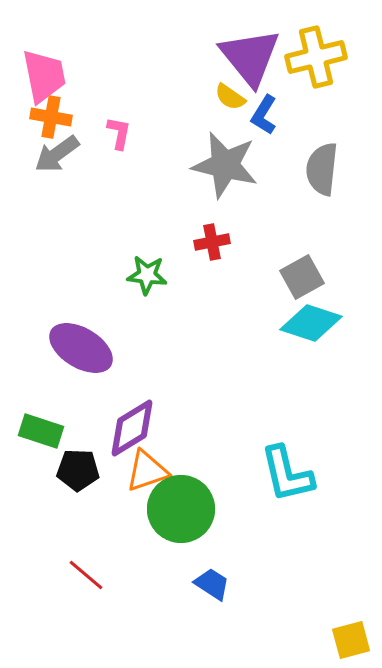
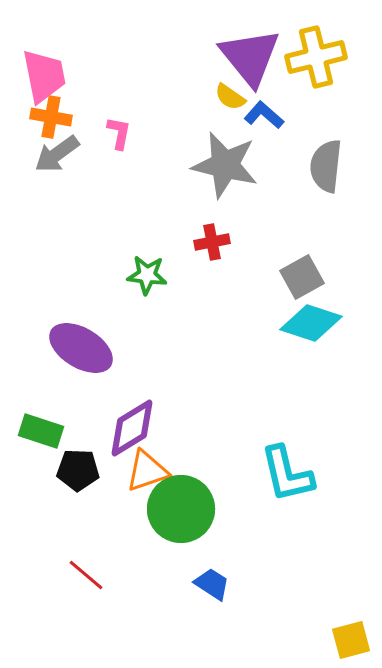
blue L-shape: rotated 99 degrees clockwise
gray semicircle: moved 4 px right, 3 px up
